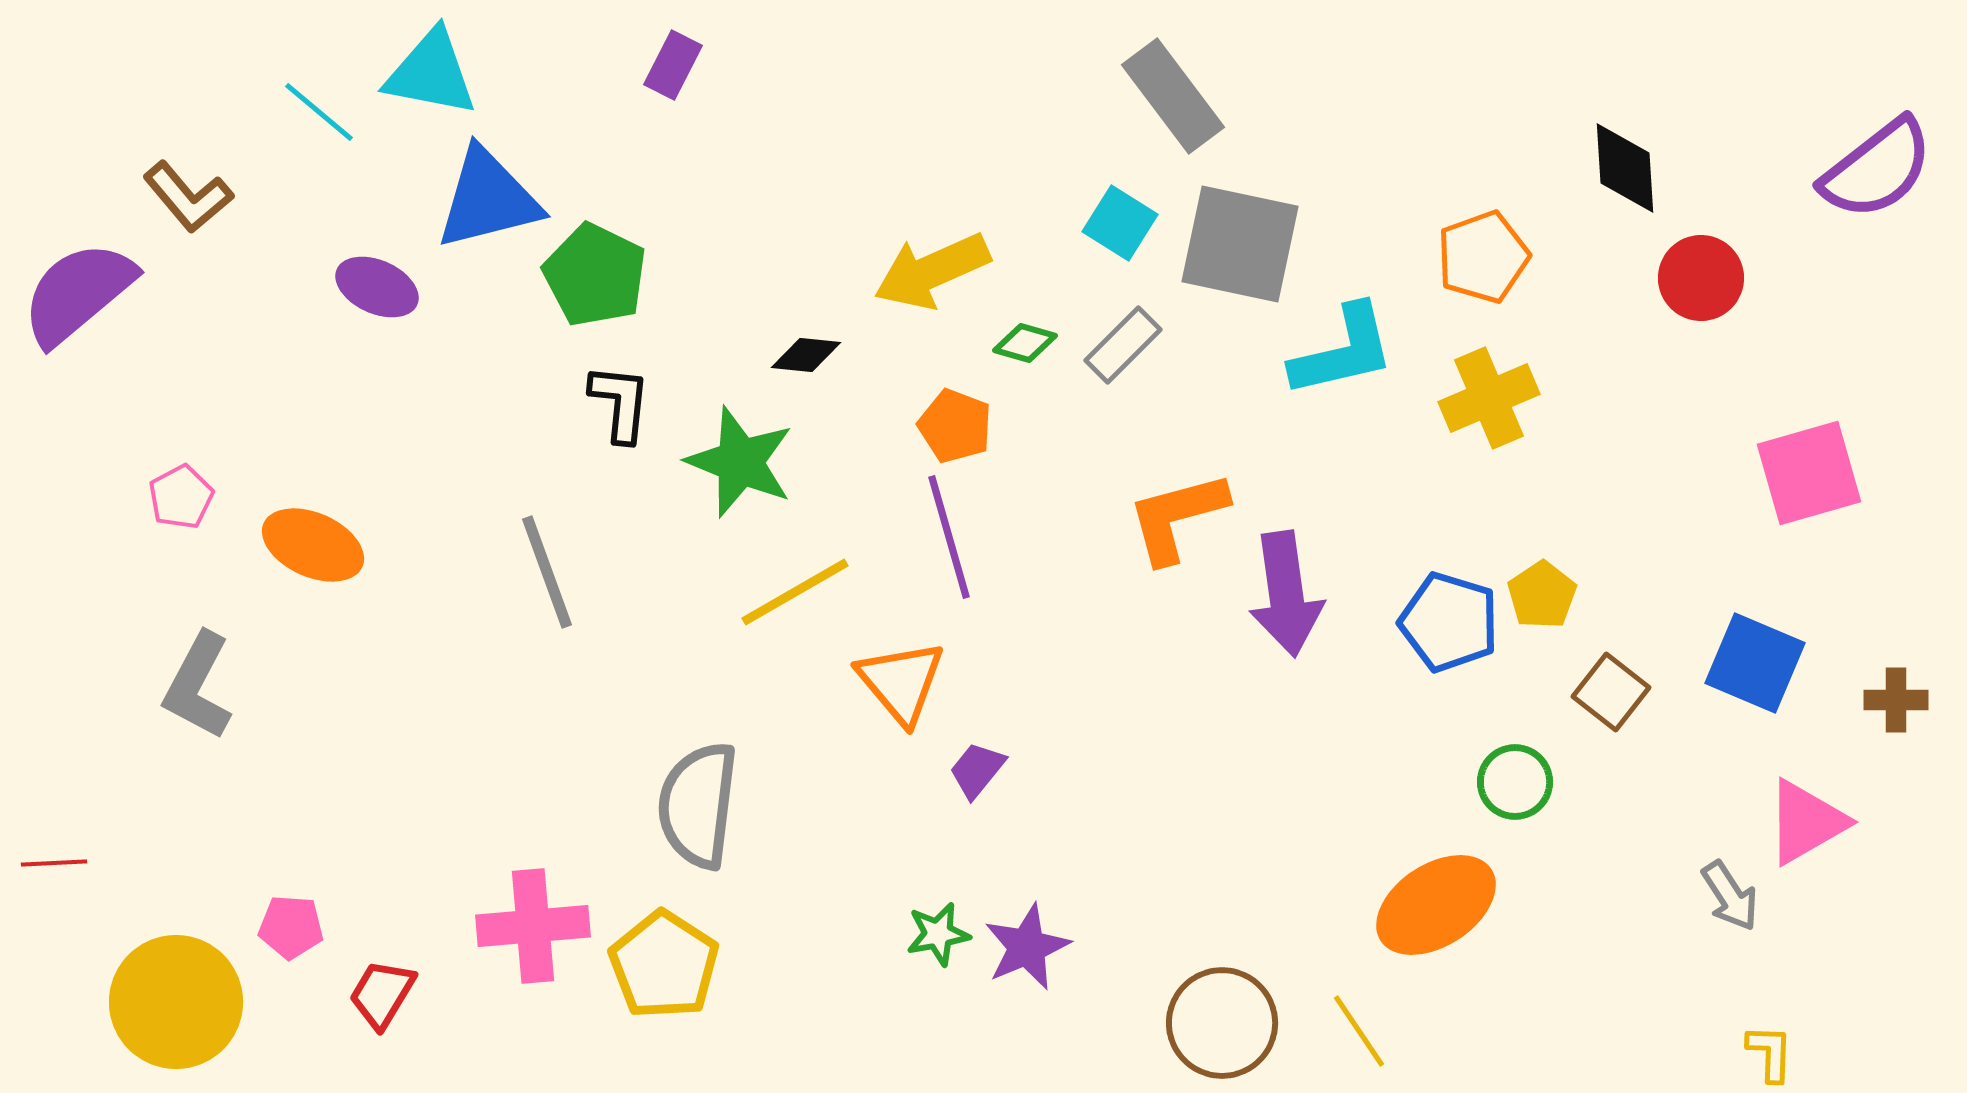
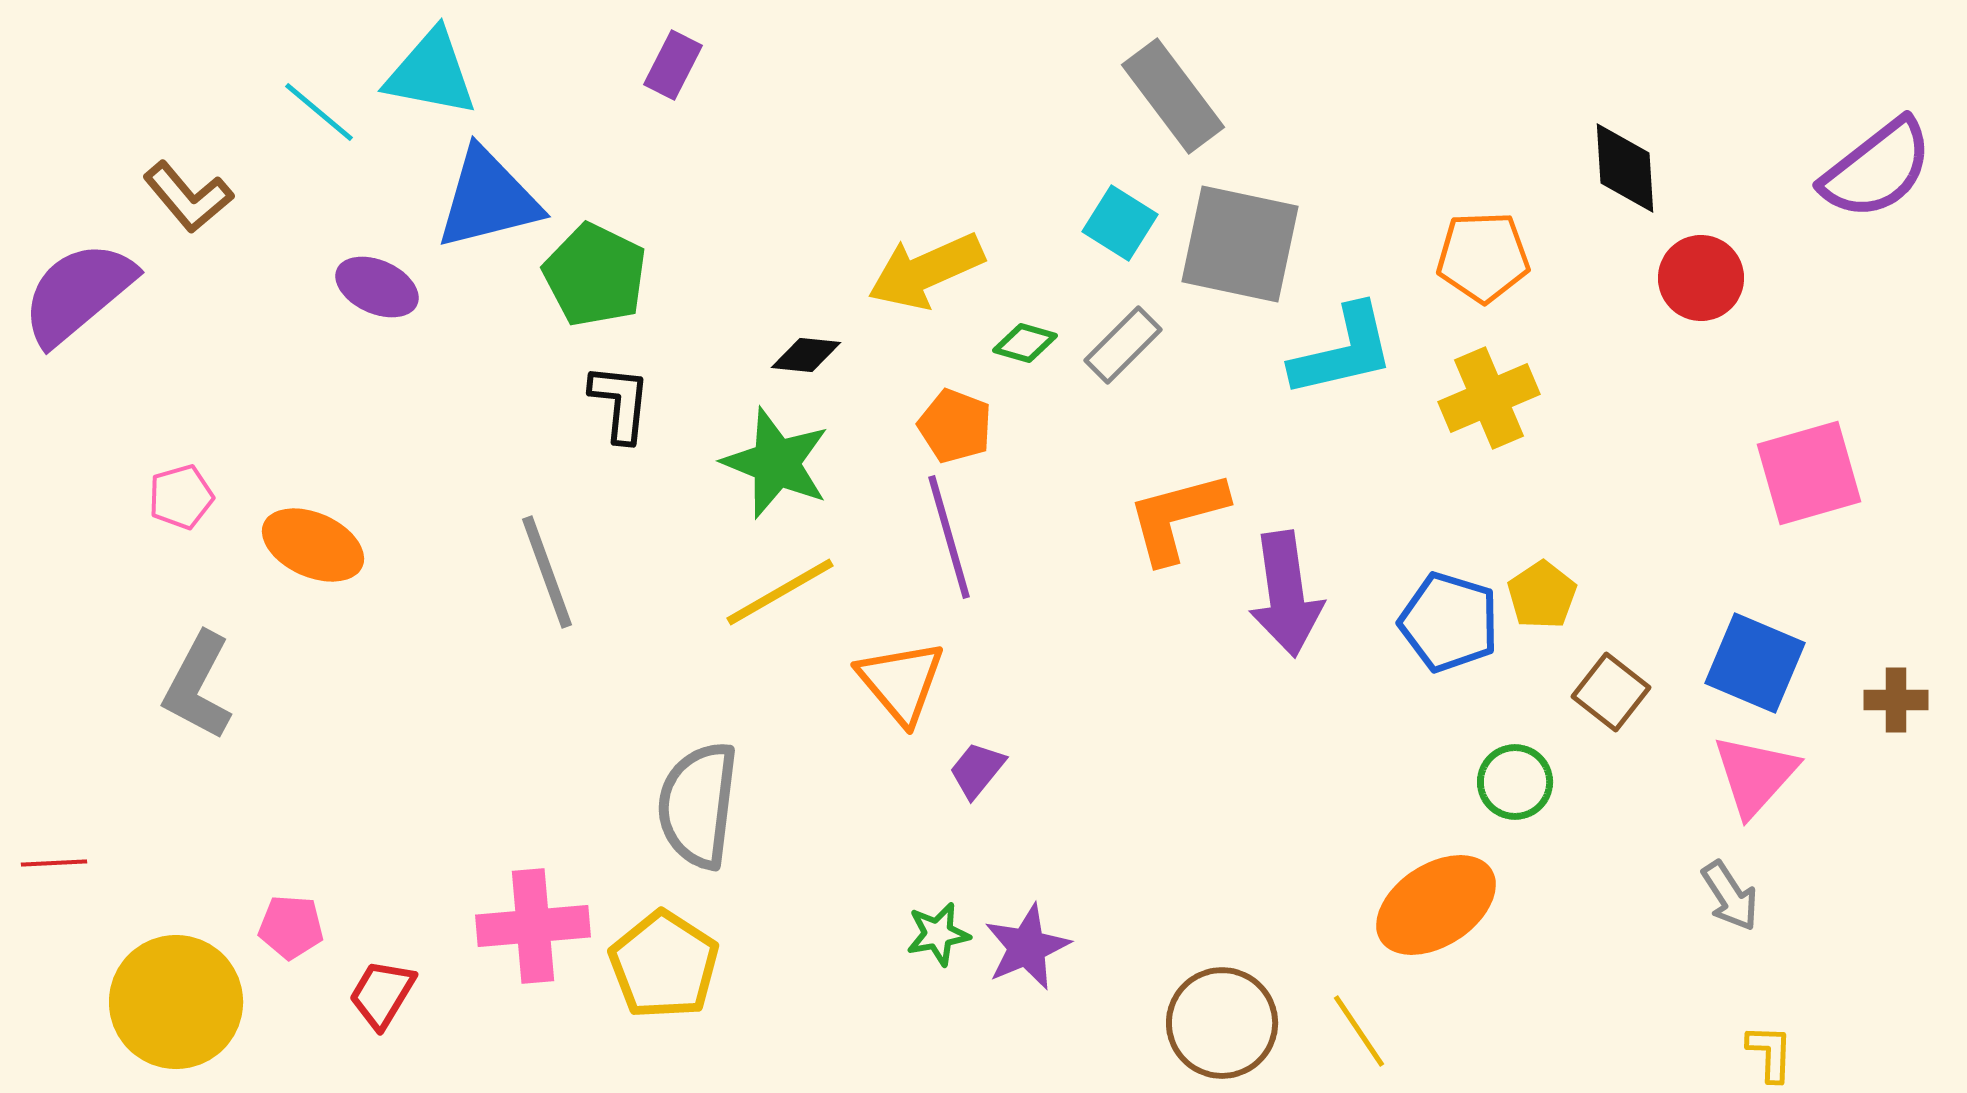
orange pentagon at (1483, 257): rotated 18 degrees clockwise
yellow arrow at (932, 271): moved 6 px left
green star at (740, 462): moved 36 px right, 1 px down
pink pentagon at (181, 497): rotated 12 degrees clockwise
yellow line at (795, 592): moved 15 px left
pink triangle at (1806, 822): moved 51 px left, 47 px up; rotated 18 degrees counterclockwise
